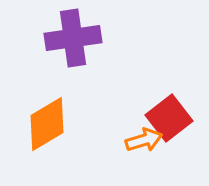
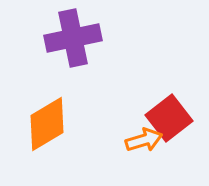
purple cross: rotated 4 degrees counterclockwise
